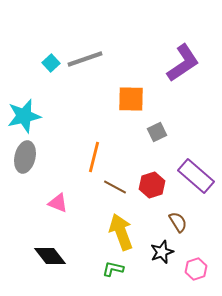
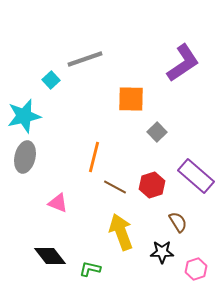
cyan square: moved 17 px down
gray square: rotated 18 degrees counterclockwise
black star: rotated 20 degrees clockwise
green L-shape: moved 23 px left
